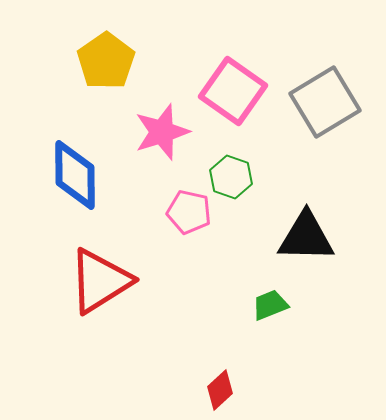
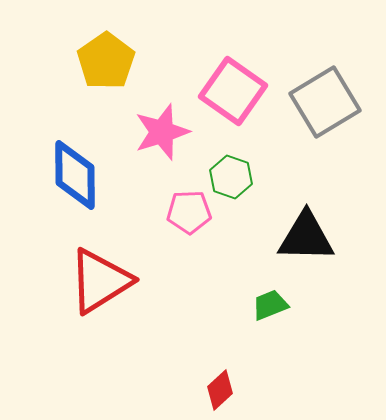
pink pentagon: rotated 15 degrees counterclockwise
